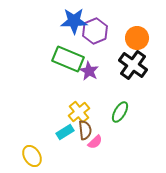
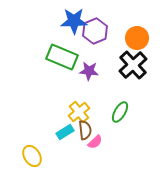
green rectangle: moved 6 px left, 2 px up
black cross: rotated 12 degrees clockwise
purple star: rotated 24 degrees counterclockwise
